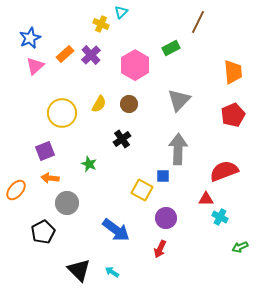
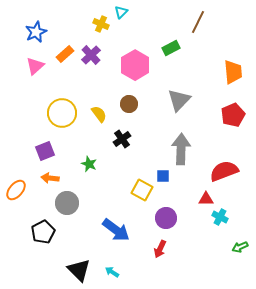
blue star: moved 6 px right, 6 px up
yellow semicircle: moved 10 px down; rotated 66 degrees counterclockwise
gray arrow: moved 3 px right
